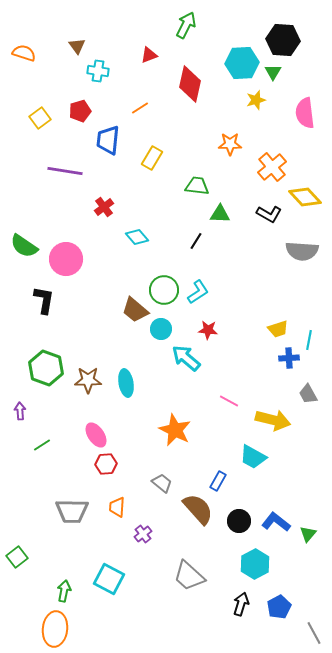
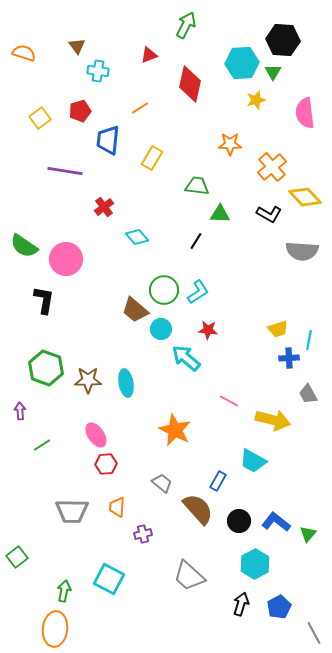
cyan trapezoid at (253, 457): moved 4 px down
purple cross at (143, 534): rotated 24 degrees clockwise
